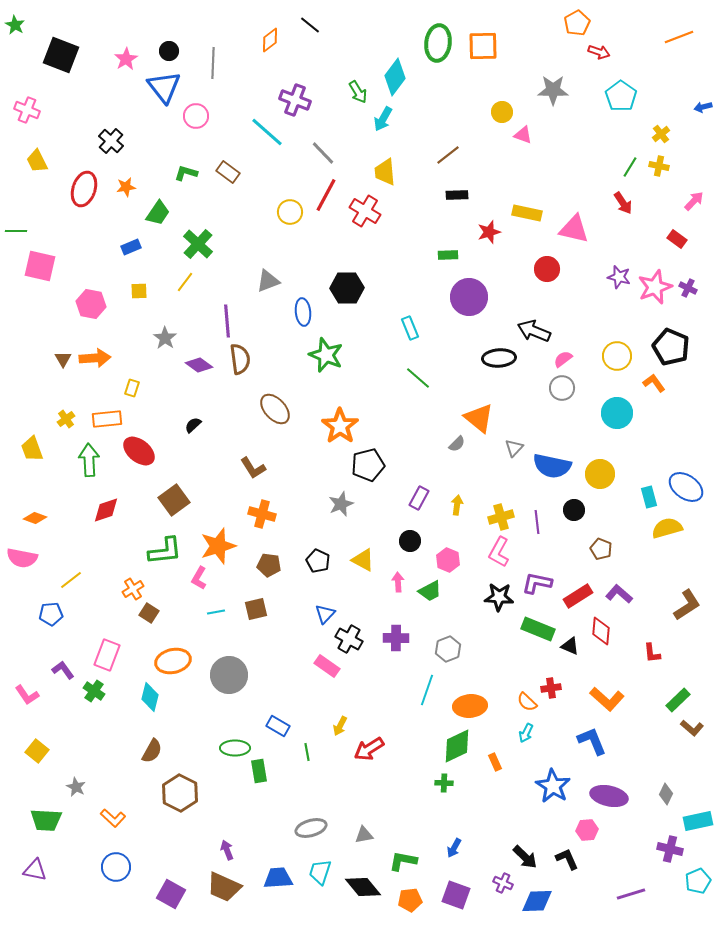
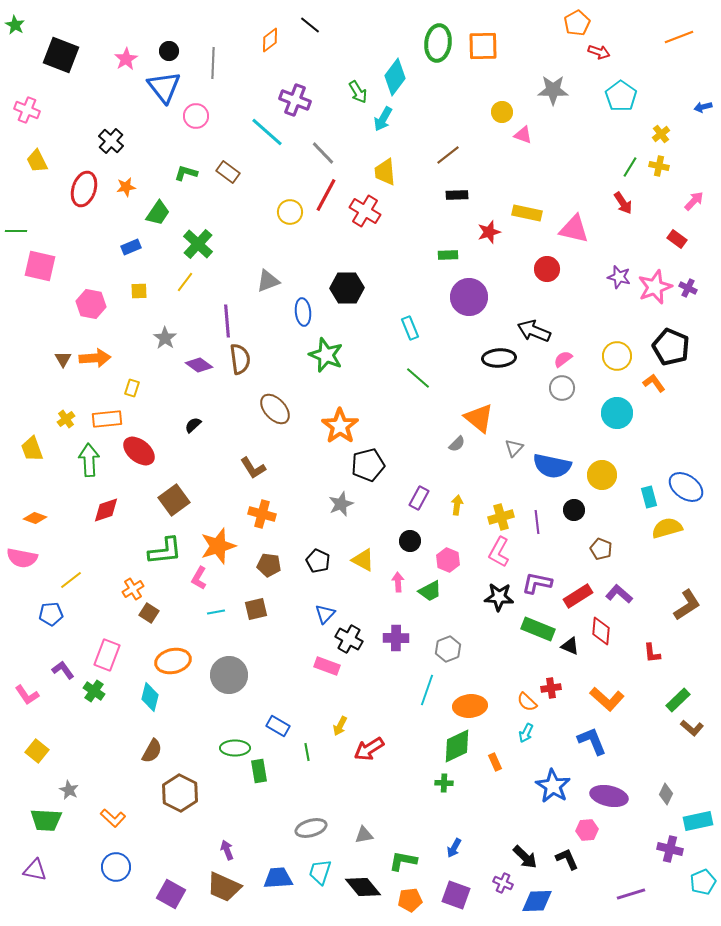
yellow circle at (600, 474): moved 2 px right, 1 px down
pink rectangle at (327, 666): rotated 15 degrees counterclockwise
gray star at (76, 787): moved 7 px left, 3 px down
cyan pentagon at (698, 881): moved 5 px right, 1 px down
